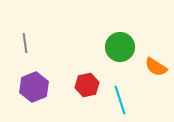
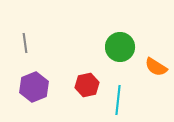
cyan line: moved 2 px left; rotated 24 degrees clockwise
